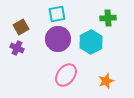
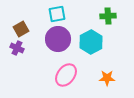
green cross: moved 2 px up
brown square: moved 2 px down
orange star: moved 1 px right, 3 px up; rotated 21 degrees clockwise
